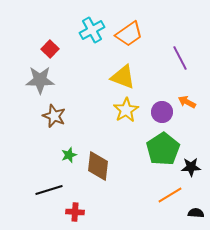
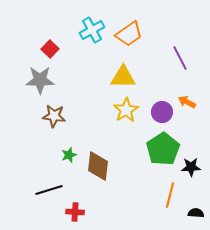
yellow triangle: rotated 20 degrees counterclockwise
brown star: rotated 15 degrees counterclockwise
orange line: rotated 45 degrees counterclockwise
